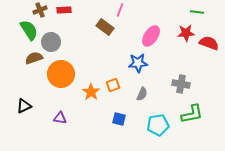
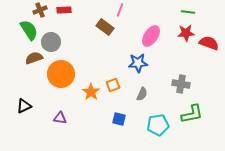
green line: moved 9 px left
